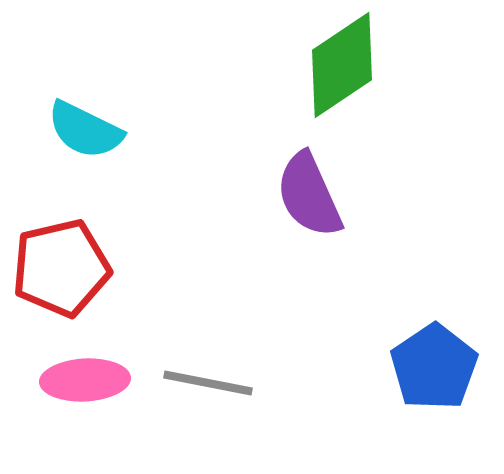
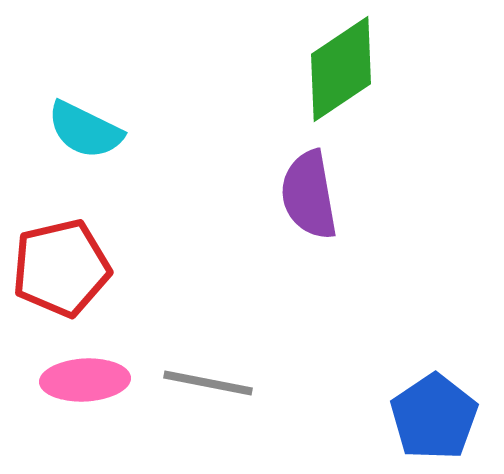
green diamond: moved 1 px left, 4 px down
purple semicircle: rotated 14 degrees clockwise
blue pentagon: moved 50 px down
